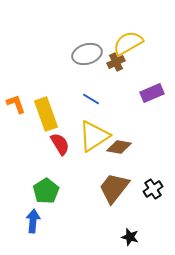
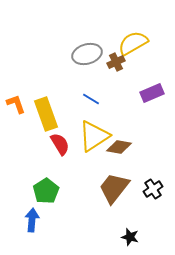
yellow semicircle: moved 5 px right
blue arrow: moved 1 px left, 1 px up
